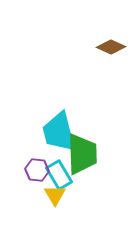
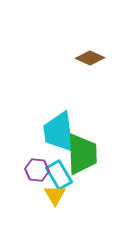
brown diamond: moved 21 px left, 11 px down
cyan trapezoid: rotated 6 degrees clockwise
